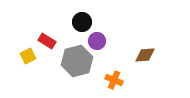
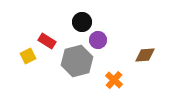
purple circle: moved 1 px right, 1 px up
orange cross: rotated 18 degrees clockwise
